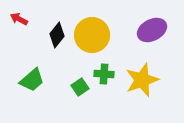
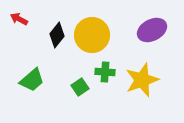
green cross: moved 1 px right, 2 px up
